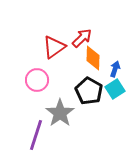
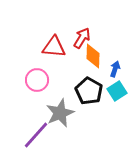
red arrow: rotated 15 degrees counterclockwise
red triangle: rotated 40 degrees clockwise
orange diamond: moved 2 px up
cyan square: moved 2 px right, 2 px down
gray star: rotated 12 degrees clockwise
purple line: rotated 24 degrees clockwise
